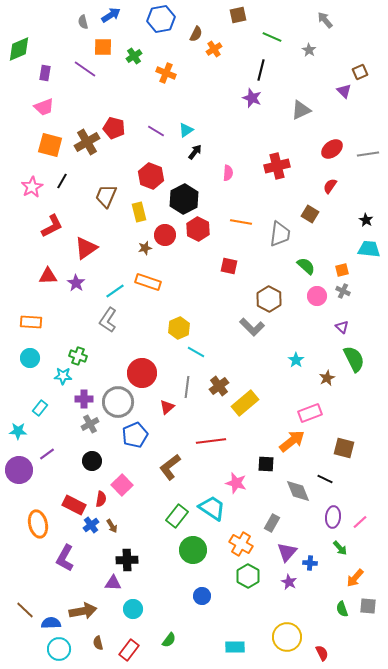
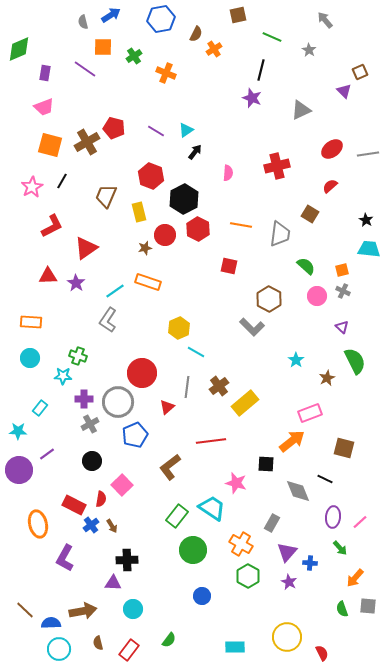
red semicircle at (330, 186): rotated 14 degrees clockwise
orange line at (241, 222): moved 3 px down
green semicircle at (354, 359): moved 1 px right, 2 px down
